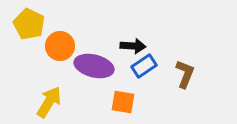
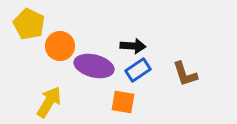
blue rectangle: moved 6 px left, 4 px down
brown L-shape: rotated 140 degrees clockwise
